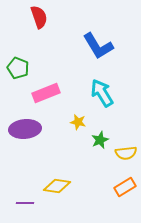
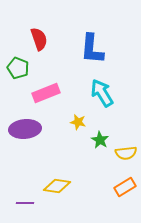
red semicircle: moved 22 px down
blue L-shape: moved 6 px left, 3 px down; rotated 36 degrees clockwise
green star: rotated 18 degrees counterclockwise
